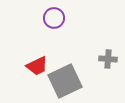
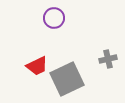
gray cross: rotated 18 degrees counterclockwise
gray square: moved 2 px right, 2 px up
